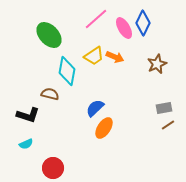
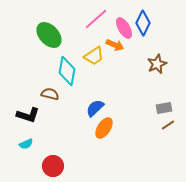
orange arrow: moved 12 px up
red circle: moved 2 px up
